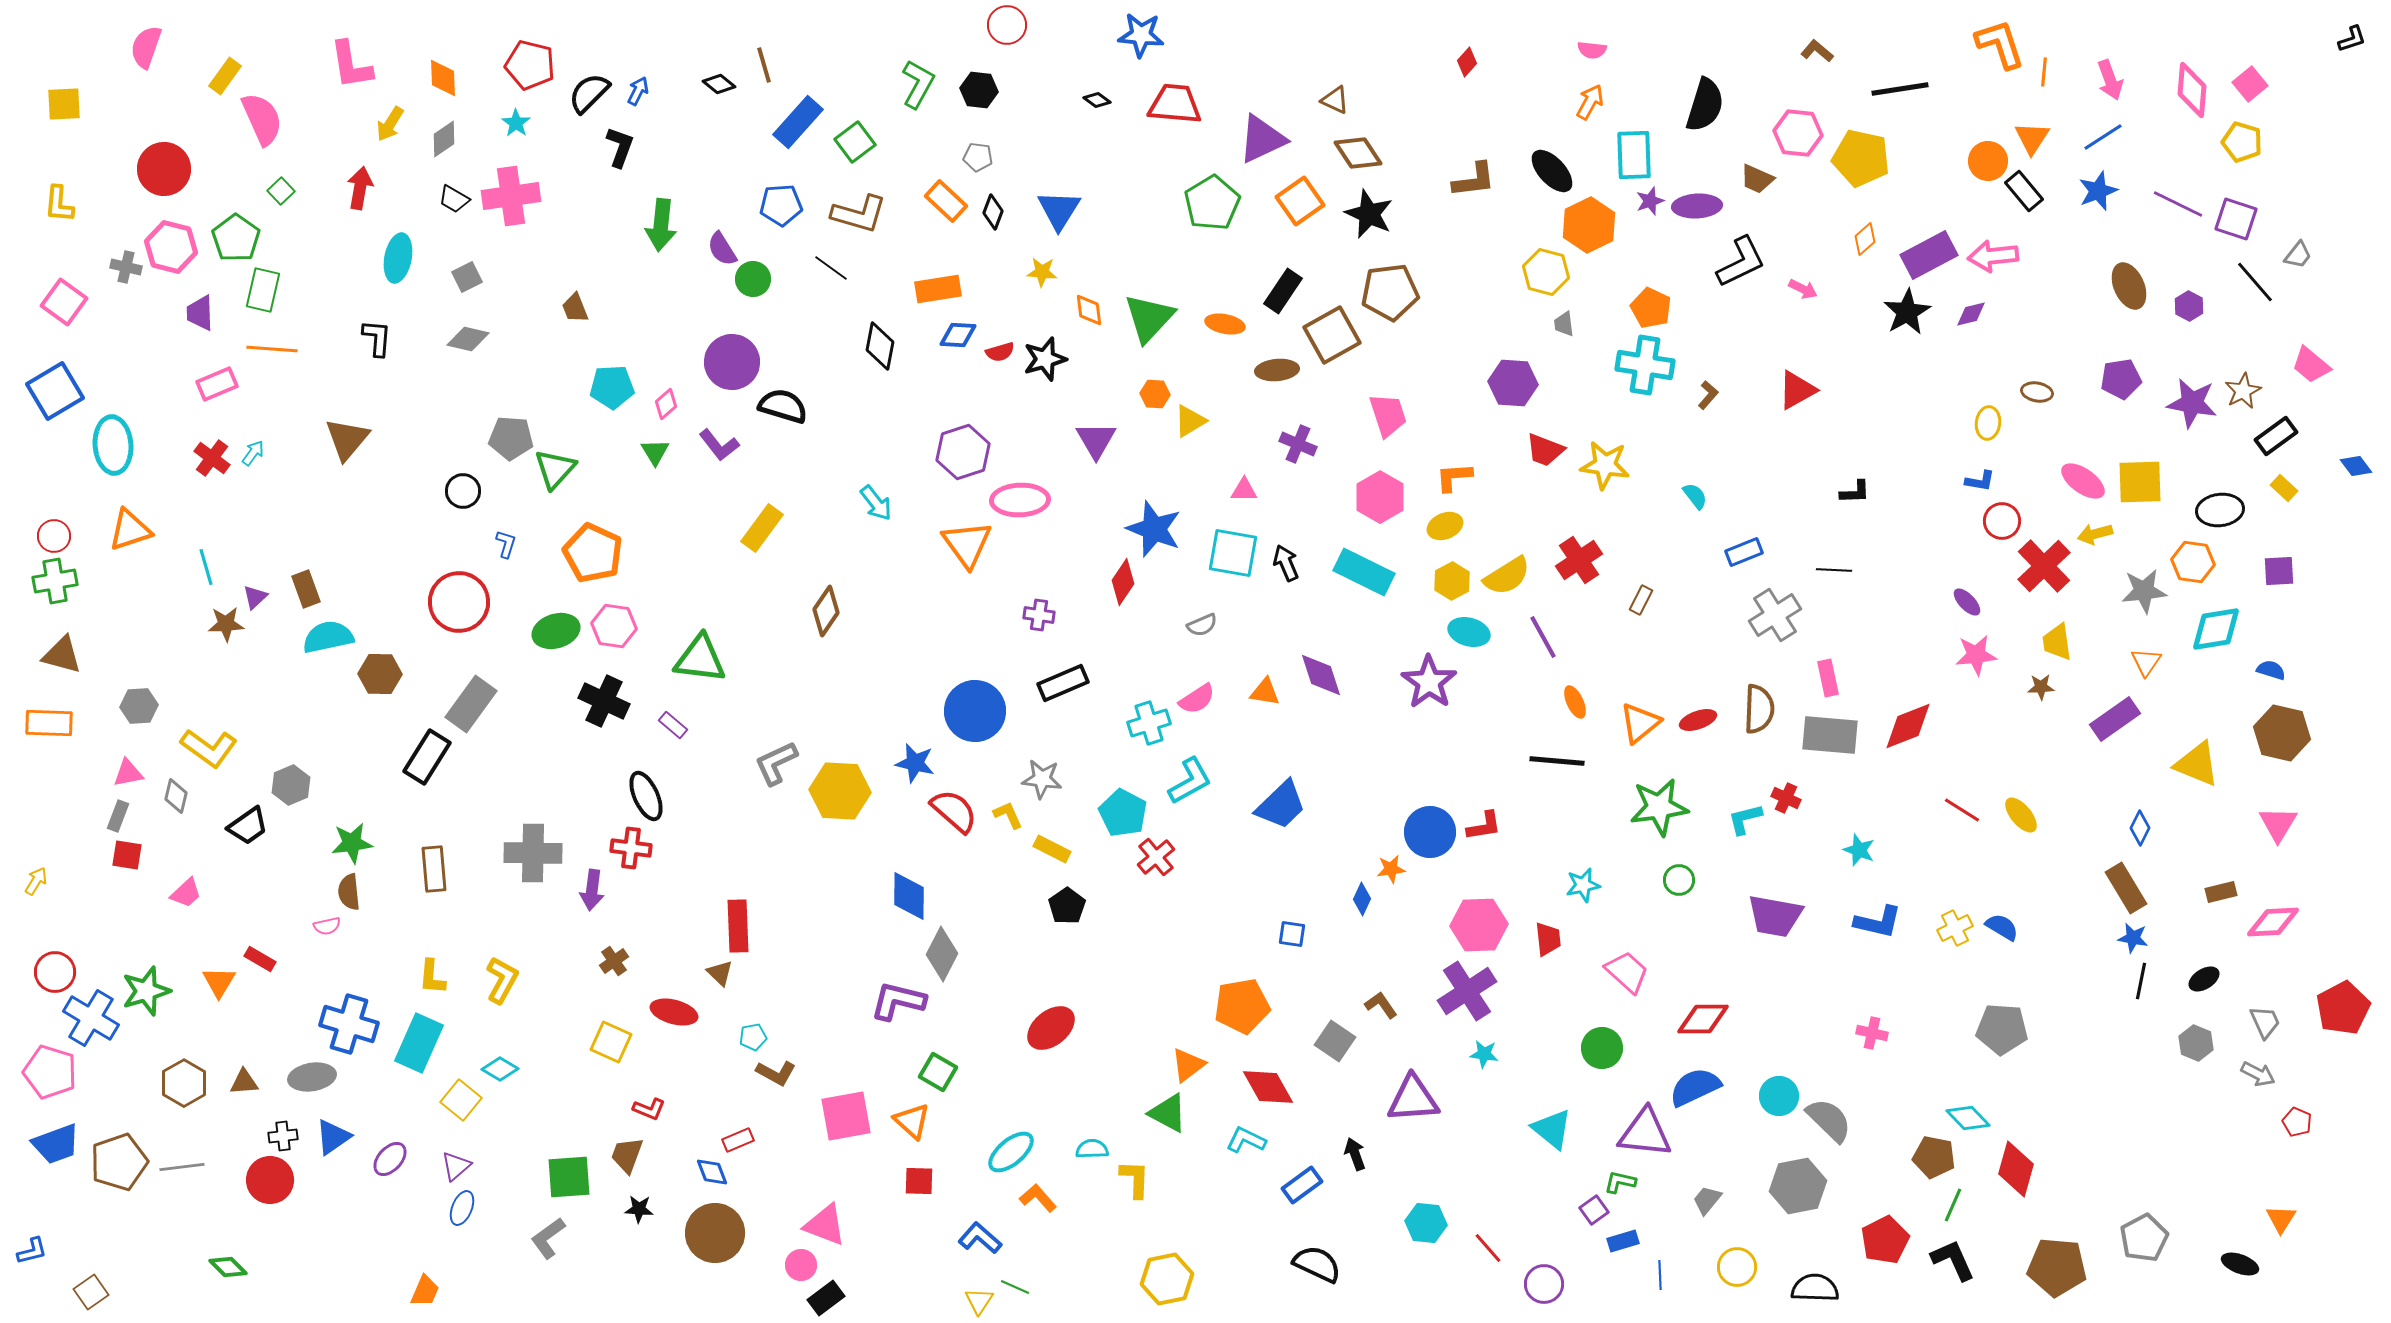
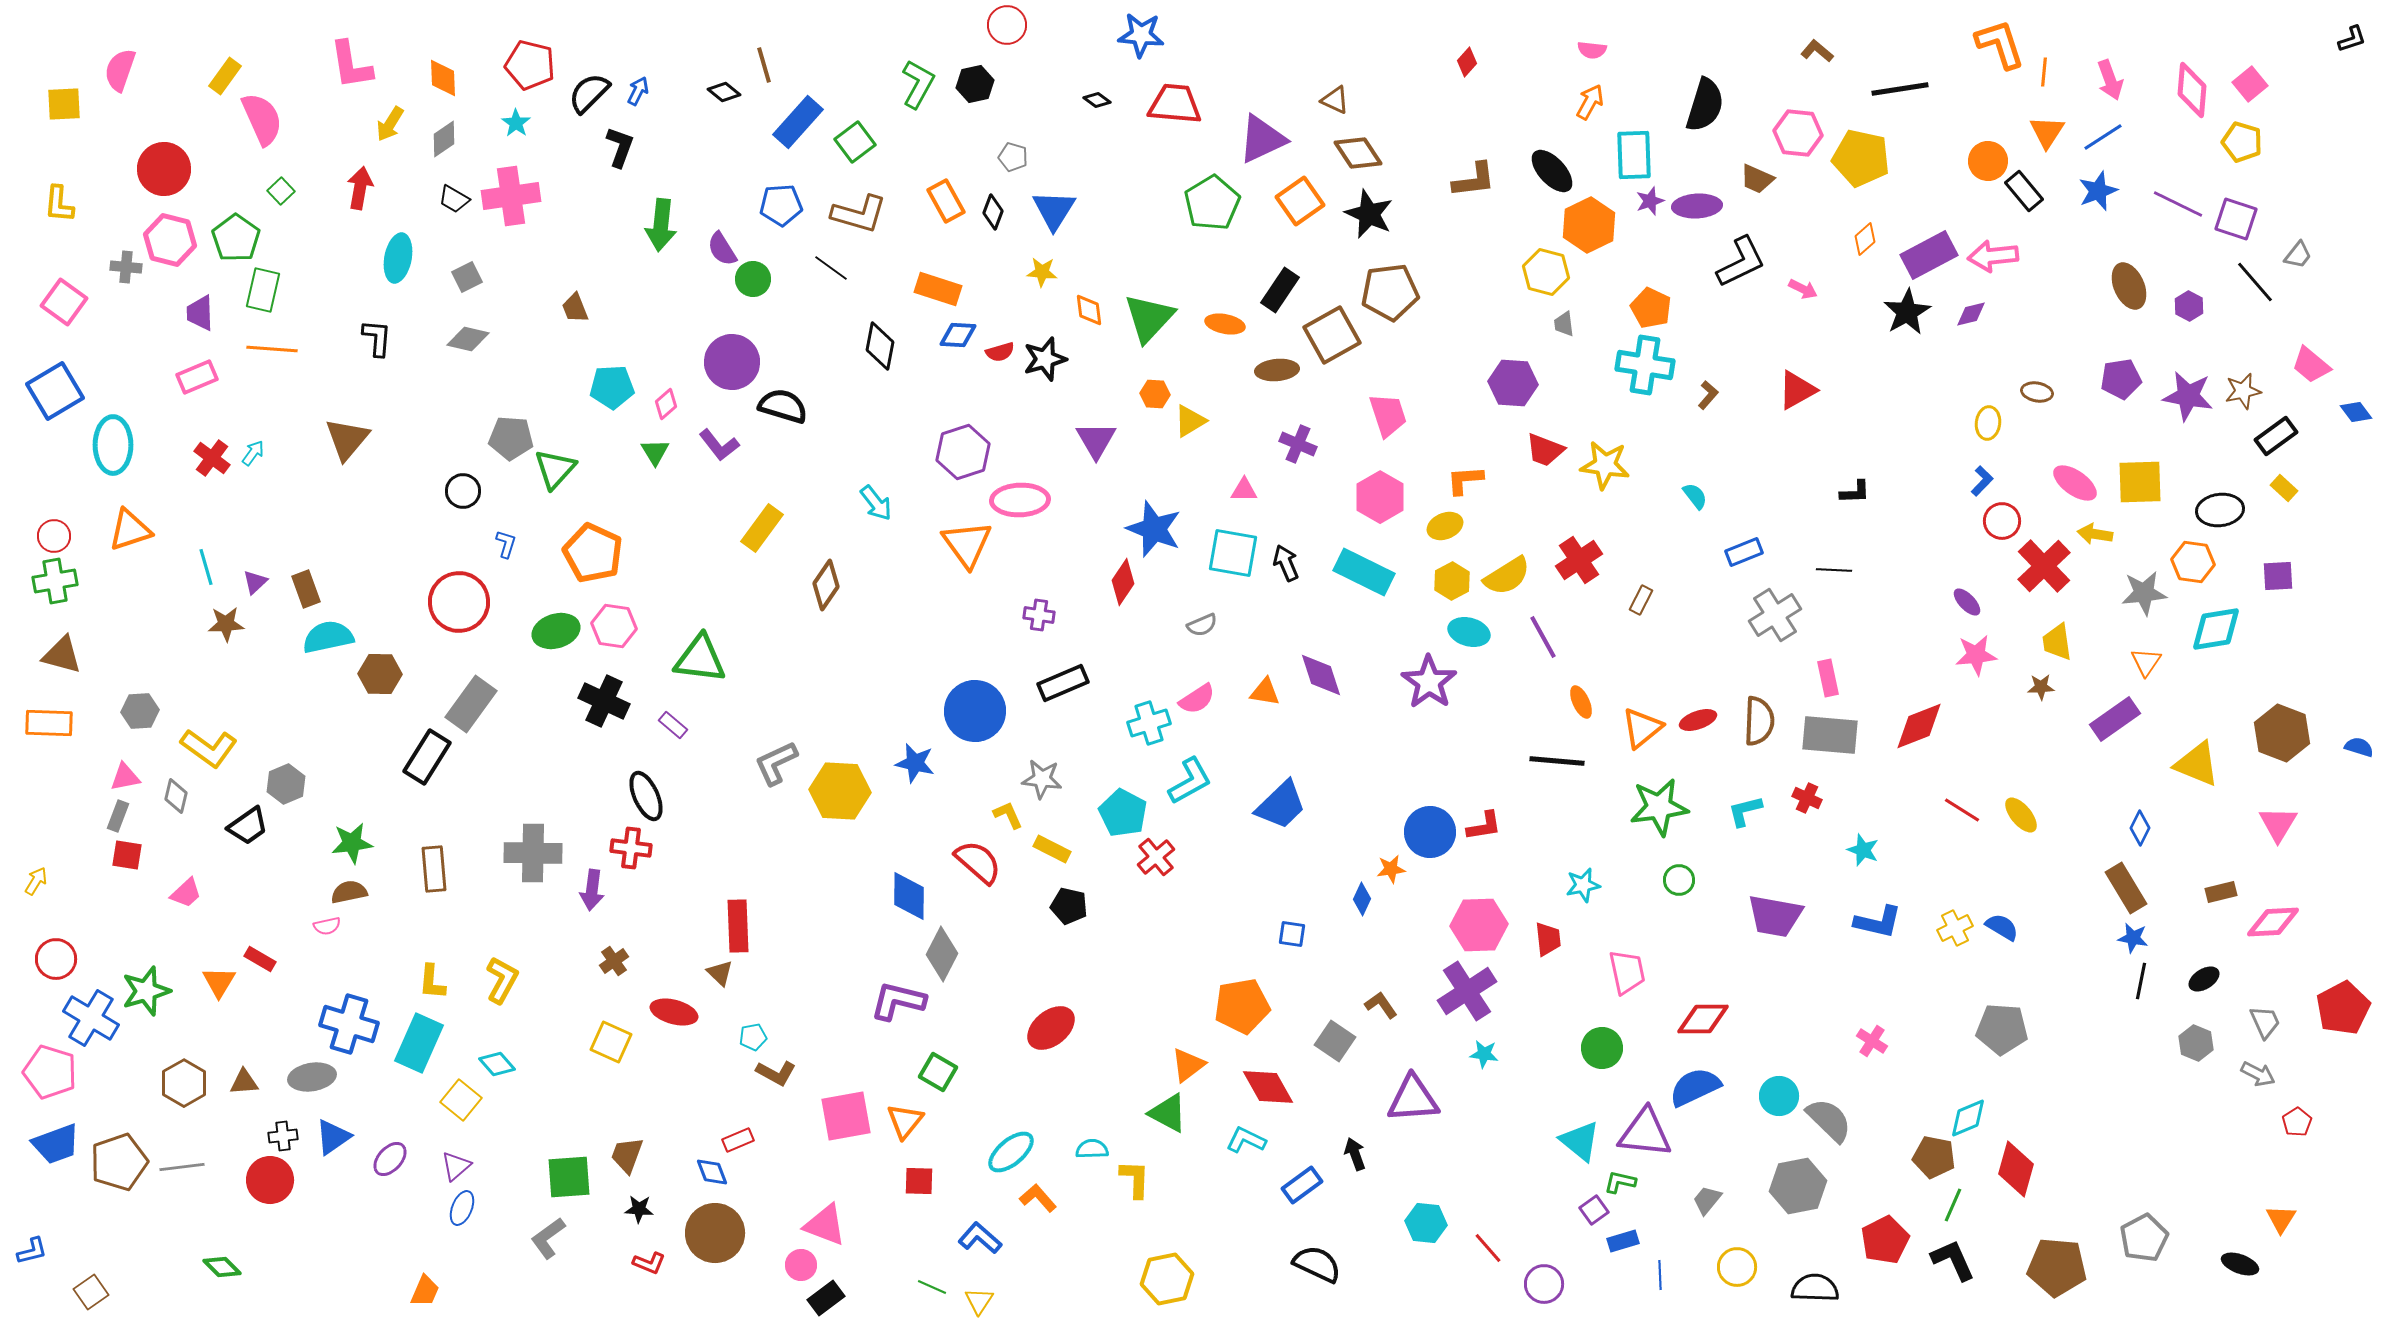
pink semicircle at (146, 47): moved 26 px left, 23 px down
black diamond at (719, 84): moved 5 px right, 8 px down
black hexagon at (979, 90): moved 4 px left, 6 px up; rotated 18 degrees counterclockwise
orange triangle at (2032, 138): moved 15 px right, 6 px up
gray pentagon at (978, 157): moved 35 px right; rotated 8 degrees clockwise
orange rectangle at (946, 201): rotated 18 degrees clockwise
blue triangle at (1059, 210): moved 5 px left
pink hexagon at (171, 247): moved 1 px left, 7 px up
gray cross at (126, 267): rotated 8 degrees counterclockwise
orange rectangle at (938, 289): rotated 27 degrees clockwise
black rectangle at (1283, 291): moved 3 px left, 1 px up
pink rectangle at (217, 384): moved 20 px left, 7 px up
brown star at (2243, 391): rotated 15 degrees clockwise
purple star at (2192, 403): moved 4 px left, 7 px up
cyan ellipse at (113, 445): rotated 4 degrees clockwise
blue diamond at (2356, 466): moved 54 px up
orange L-shape at (1454, 477): moved 11 px right, 3 px down
blue L-shape at (1980, 481): moved 2 px right; rotated 56 degrees counterclockwise
pink ellipse at (2083, 481): moved 8 px left, 2 px down
yellow arrow at (2095, 534): rotated 24 degrees clockwise
purple square at (2279, 571): moved 1 px left, 5 px down
gray star at (2144, 591): moved 2 px down
purple triangle at (255, 597): moved 15 px up
brown diamond at (826, 611): moved 26 px up
blue semicircle at (2271, 670): moved 88 px right, 77 px down
orange ellipse at (1575, 702): moved 6 px right
gray hexagon at (139, 706): moved 1 px right, 5 px down
brown semicircle at (1759, 709): moved 12 px down
orange triangle at (1640, 723): moved 2 px right, 5 px down
red diamond at (1908, 726): moved 11 px right
brown hexagon at (2282, 733): rotated 8 degrees clockwise
pink triangle at (128, 773): moved 3 px left, 4 px down
gray hexagon at (291, 785): moved 5 px left, 1 px up
red cross at (1786, 798): moved 21 px right
red semicircle at (954, 811): moved 24 px right, 51 px down
cyan L-shape at (1745, 819): moved 8 px up
cyan star at (1859, 850): moved 4 px right
brown semicircle at (349, 892): rotated 84 degrees clockwise
black pentagon at (1067, 906): moved 2 px right; rotated 24 degrees counterclockwise
red circle at (55, 972): moved 1 px right, 13 px up
pink trapezoid at (1627, 972): rotated 36 degrees clockwise
yellow L-shape at (432, 977): moved 5 px down
pink cross at (1872, 1033): moved 8 px down; rotated 20 degrees clockwise
cyan diamond at (500, 1069): moved 3 px left, 5 px up; rotated 18 degrees clockwise
red L-shape at (649, 1109): moved 154 px down
cyan diamond at (1968, 1118): rotated 69 degrees counterclockwise
orange triangle at (912, 1121): moved 7 px left; rotated 27 degrees clockwise
red pentagon at (2297, 1122): rotated 16 degrees clockwise
cyan triangle at (1552, 1129): moved 28 px right, 12 px down
green diamond at (228, 1267): moved 6 px left
green line at (1015, 1287): moved 83 px left
